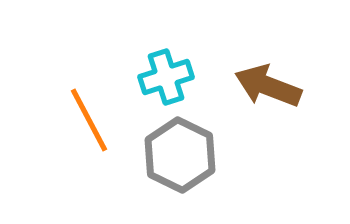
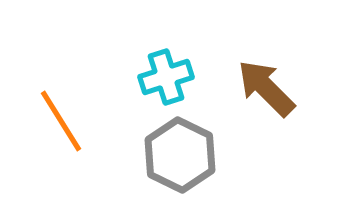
brown arrow: moved 2 px left, 2 px down; rotated 24 degrees clockwise
orange line: moved 28 px left, 1 px down; rotated 4 degrees counterclockwise
